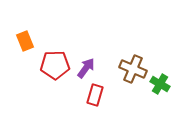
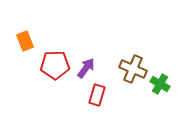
red rectangle: moved 2 px right
